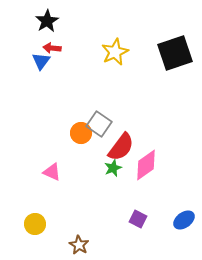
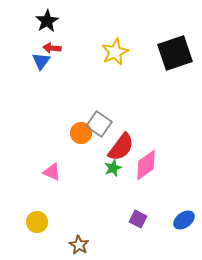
yellow circle: moved 2 px right, 2 px up
